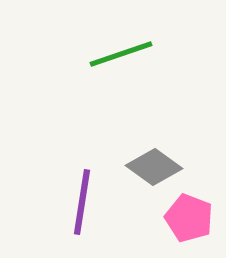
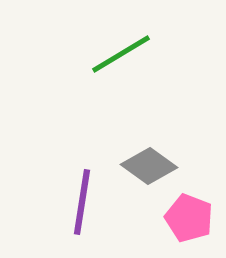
green line: rotated 12 degrees counterclockwise
gray diamond: moved 5 px left, 1 px up
